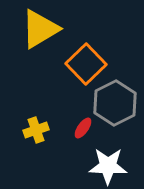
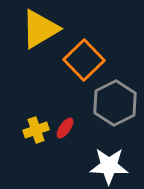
orange square: moved 2 px left, 4 px up
red ellipse: moved 18 px left
white star: moved 1 px right
